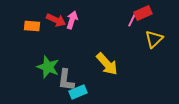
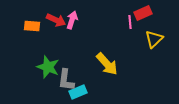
pink line: moved 2 px left, 2 px down; rotated 32 degrees counterclockwise
